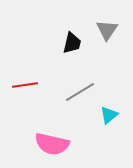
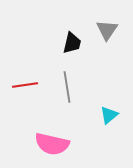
gray line: moved 13 px left, 5 px up; rotated 68 degrees counterclockwise
